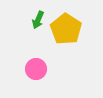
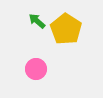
green arrow: moved 1 px left, 1 px down; rotated 108 degrees clockwise
